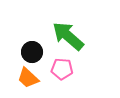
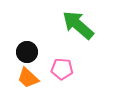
green arrow: moved 10 px right, 11 px up
black circle: moved 5 px left
